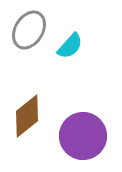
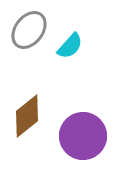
gray ellipse: rotated 6 degrees clockwise
